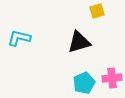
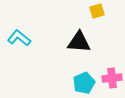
cyan L-shape: rotated 25 degrees clockwise
black triangle: rotated 20 degrees clockwise
